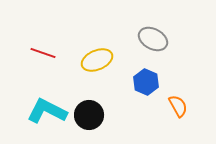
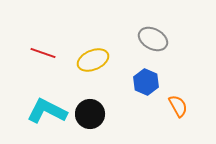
yellow ellipse: moved 4 px left
black circle: moved 1 px right, 1 px up
